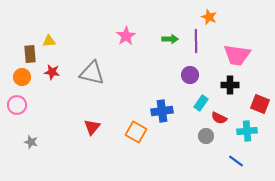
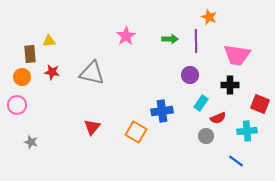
red semicircle: moved 1 px left; rotated 49 degrees counterclockwise
